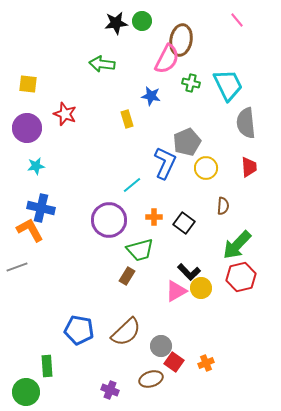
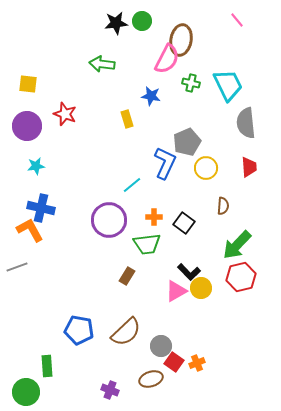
purple circle at (27, 128): moved 2 px up
green trapezoid at (140, 250): moved 7 px right, 6 px up; rotated 8 degrees clockwise
orange cross at (206, 363): moved 9 px left
